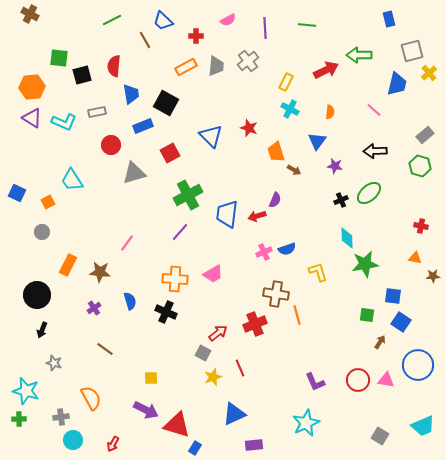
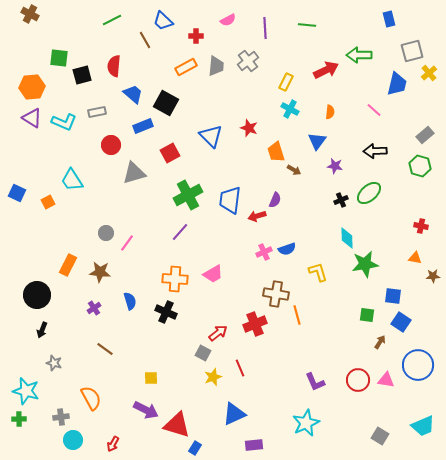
blue trapezoid at (131, 94): moved 2 px right; rotated 40 degrees counterclockwise
blue trapezoid at (227, 214): moved 3 px right, 14 px up
gray circle at (42, 232): moved 64 px right, 1 px down
